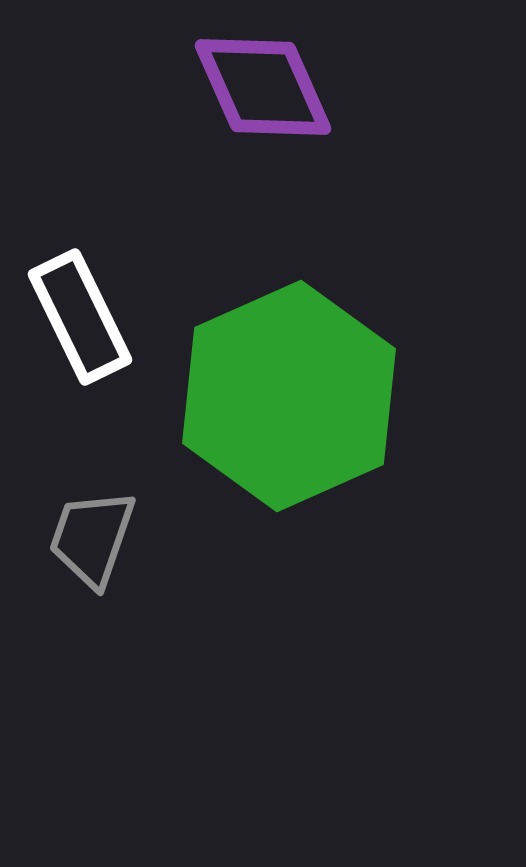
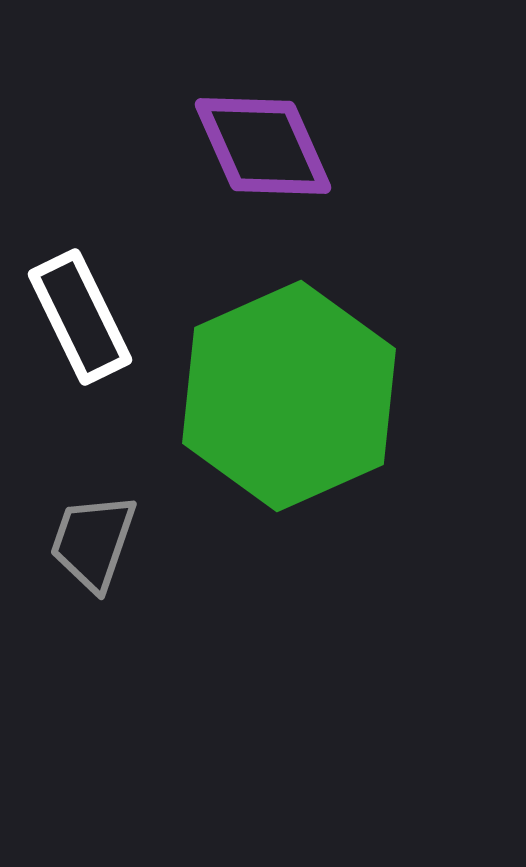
purple diamond: moved 59 px down
gray trapezoid: moved 1 px right, 4 px down
